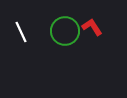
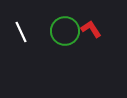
red L-shape: moved 1 px left, 2 px down
